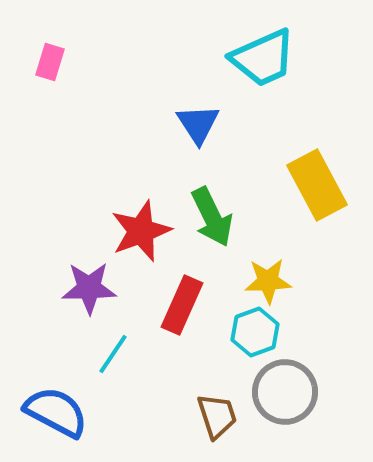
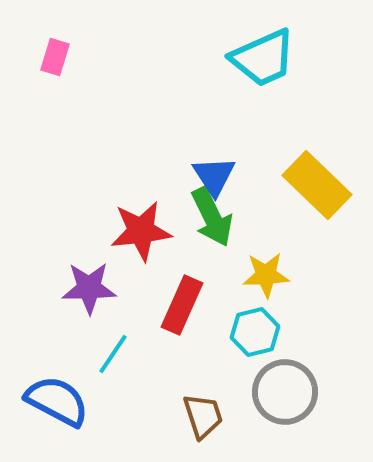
pink rectangle: moved 5 px right, 5 px up
blue triangle: moved 16 px right, 52 px down
yellow rectangle: rotated 18 degrees counterclockwise
red star: rotated 14 degrees clockwise
yellow star: moved 2 px left, 6 px up
cyan hexagon: rotated 6 degrees clockwise
blue semicircle: moved 1 px right, 11 px up
brown trapezoid: moved 14 px left
